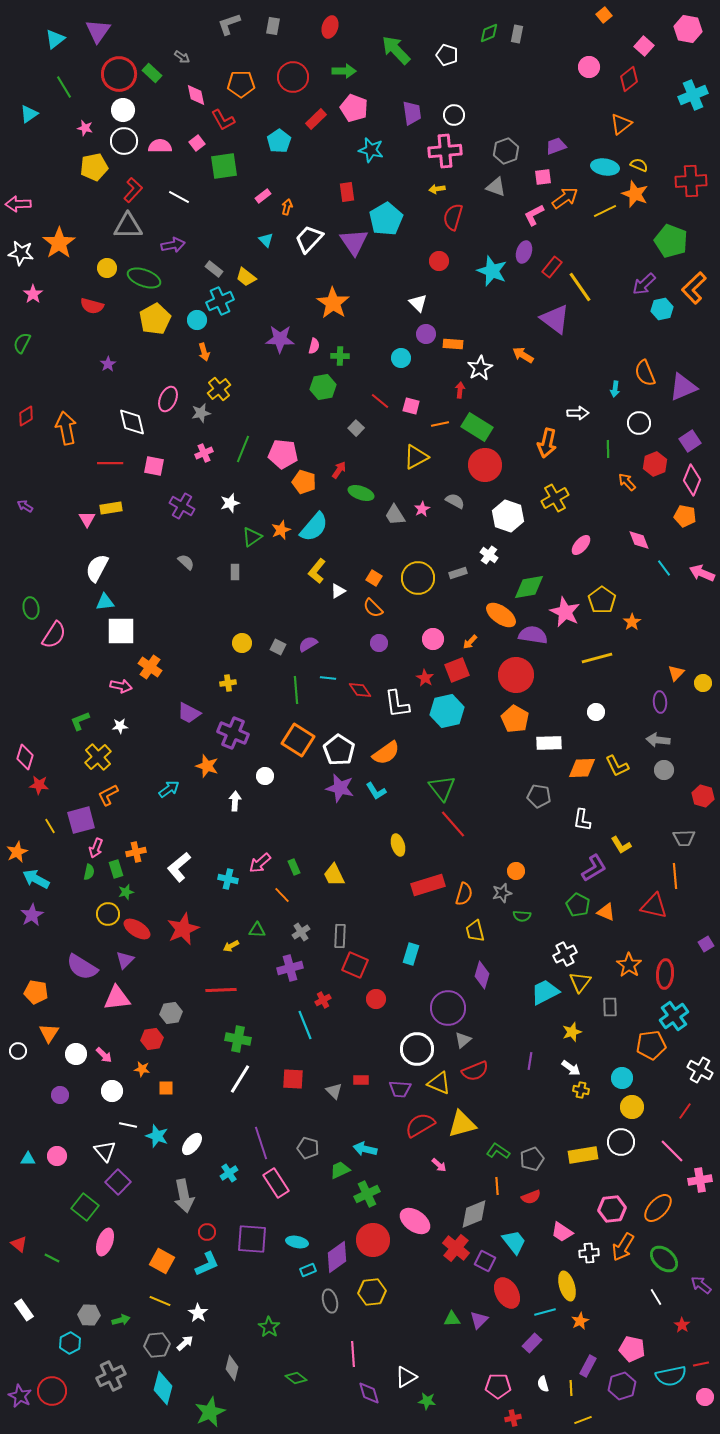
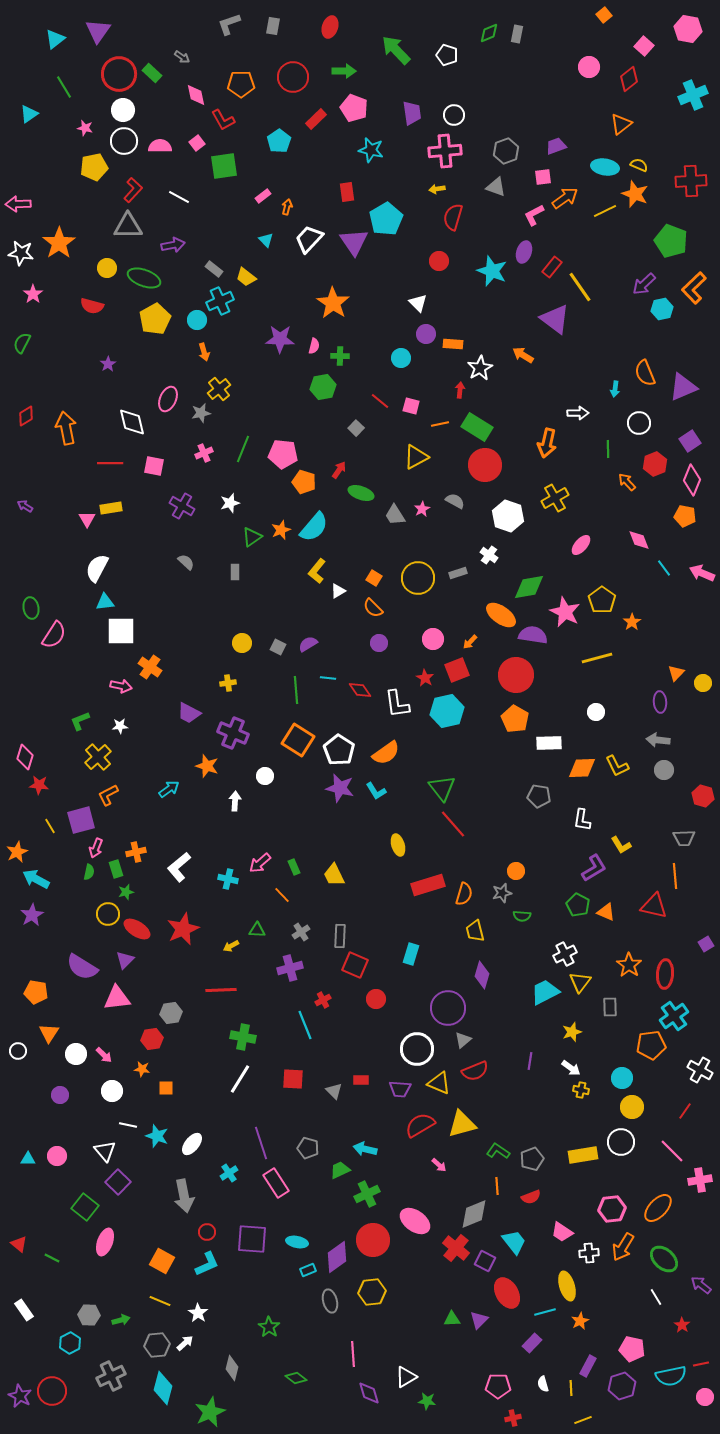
green cross at (238, 1039): moved 5 px right, 2 px up
